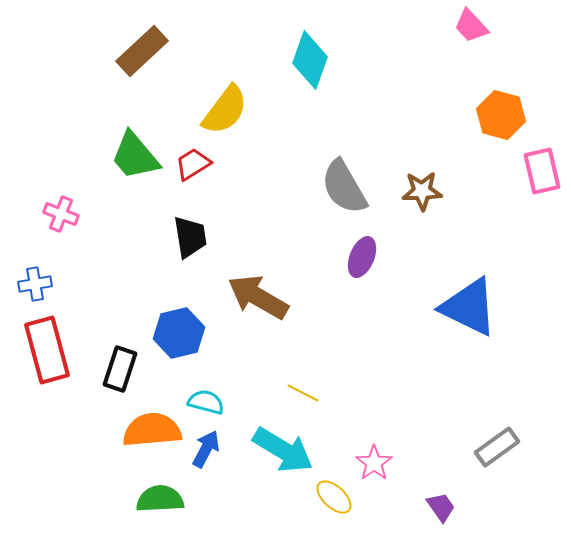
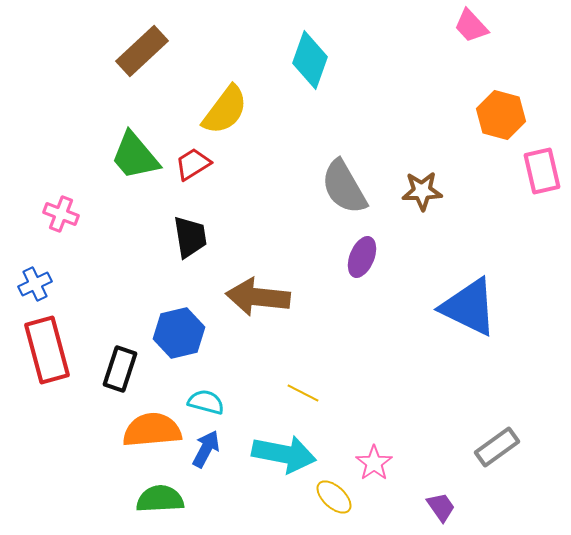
blue cross: rotated 16 degrees counterclockwise
brown arrow: rotated 24 degrees counterclockwise
cyan arrow: moved 1 px right, 4 px down; rotated 20 degrees counterclockwise
